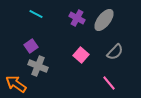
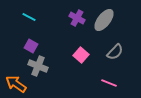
cyan line: moved 7 px left, 3 px down
purple square: rotated 24 degrees counterclockwise
pink line: rotated 28 degrees counterclockwise
